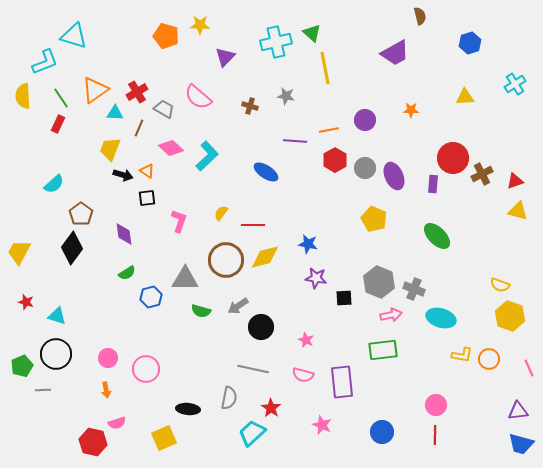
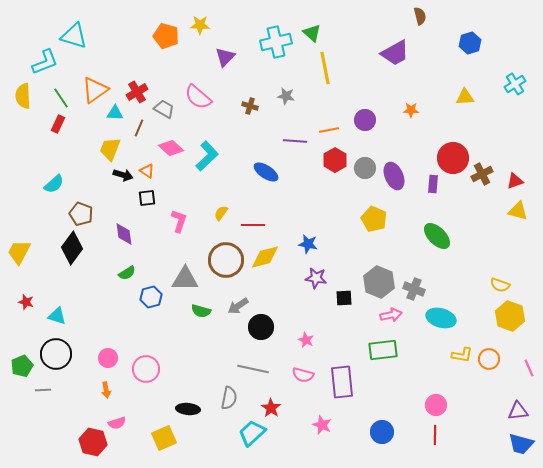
brown pentagon at (81, 214): rotated 15 degrees counterclockwise
